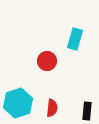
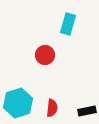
cyan rectangle: moved 7 px left, 15 px up
red circle: moved 2 px left, 6 px up
black rectangle: rotated 72 degrees clockwise
